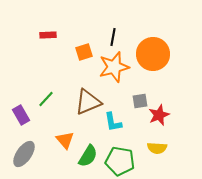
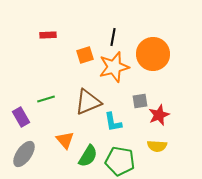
orange square: moved 1 px right, 3 px down
green line: rotated 30 degrees clockwise
purple rectangle: moved 2 px down
yellow semicircle: moved 2 px up
